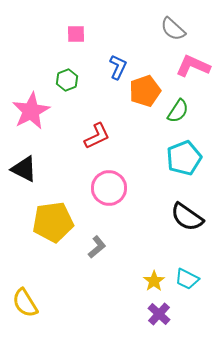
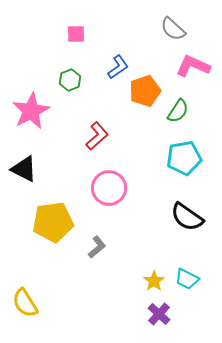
blue L-shape: rotated 30 degrees clockwise
green hexagon: moved 3 px right
red L-shape: rotated 16 degrees counterclockwise
cyan pentagon: rotated 12 degrees clockwise
